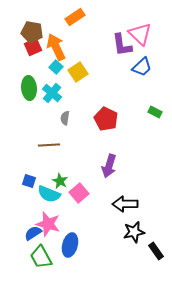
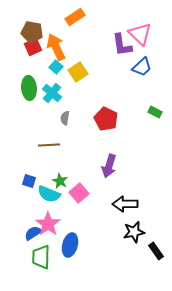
pink star: rotated 20 degrees clockwise
green trapezoid: rotated 30 degrees clockwise
